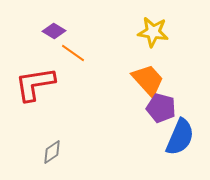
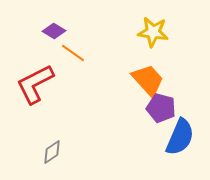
red L-shape: rotated 18 degrees counterclockwise
